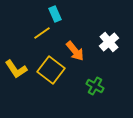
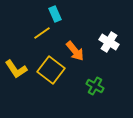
white cross: rotated 18 degrees counterclockwise
